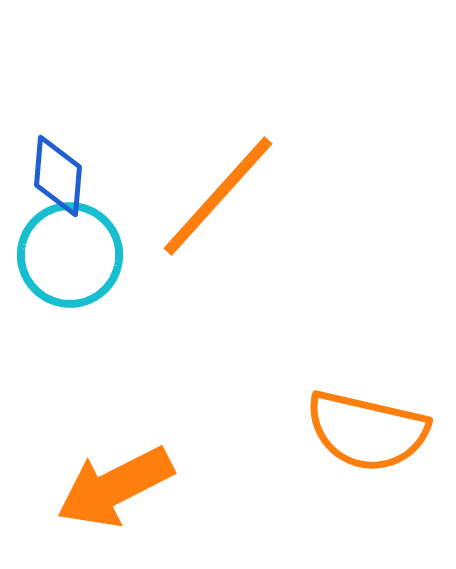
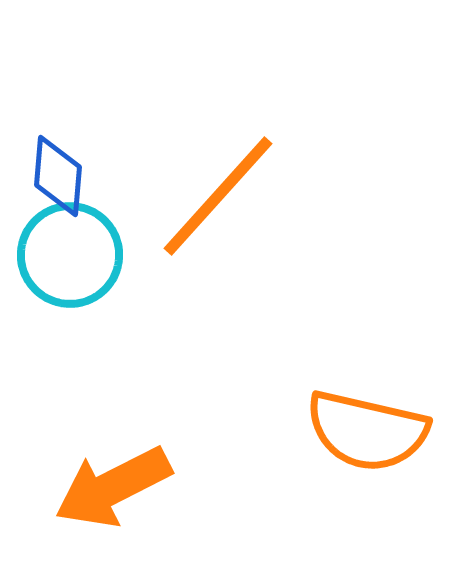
orange arrow: moved 2 px left
